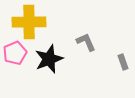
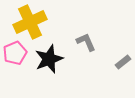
yellow cross: moved 1 px right; rotated 24 degrees counterclockwise
gray rectangle: rotated 70 degrees clockwise
